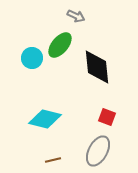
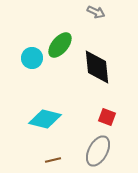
gray arrow: moved 20 px right, 4 px up
